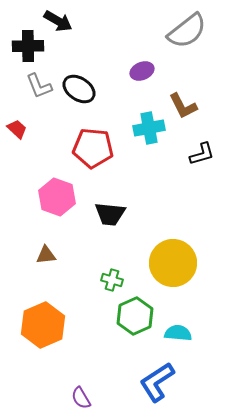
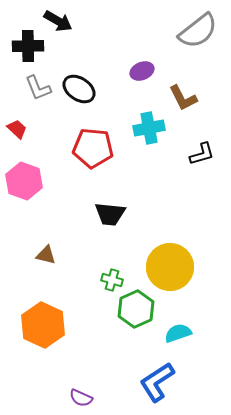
gray semicircle: moved 11 px right
gray L-shape: moved 1 px left, 2 px down
brown L-shape: moved 8 px up
pink hexagon: moved 33 px left, 16 px up
brown triangle: rotated 20 degrees clockwise
yellow circle: moved 3 px left, 4 px down
green hexagon: moved 1 px right, 7 px up
orange hexagon: rotated 12 degrees counterclockwise
cyan semicircle: rotated 24 degrees counterclockwise
purple semicircle: rotated 35 degrees counterclockwise
